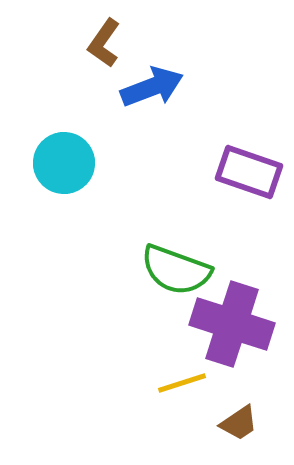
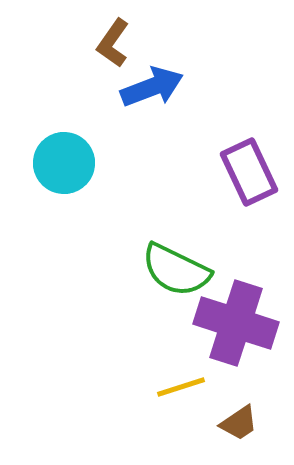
brown L-shape: moved 9 px right
purple rectangle: rotated 46 degrees clockwise
green semicircle: rotated 6 degrees clockwise
purple cross: moved 4 px right, 1 px up
yellow line: moved 1 px left, 4 px down
